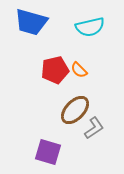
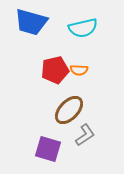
cyan semicircle: moved 7 px left, 1 px down
orange semicircle: rotated 42 degrees counterclockwise
brown ellipse: moved 6 px left
gray L-shape: moved 9 px left, 7 px down
purple square: moved 3 px up
